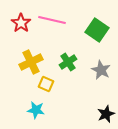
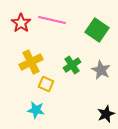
green cross: moved 4 px right, 3 px down
